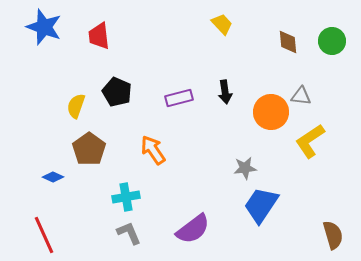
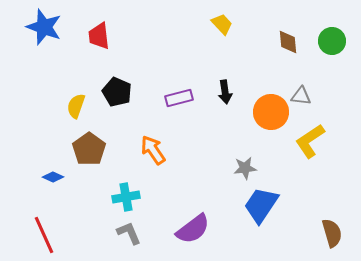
brown semicircle: moved 1 px left, 2 px up
